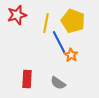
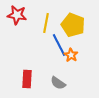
red star: rotated 24 degrees clockwise
yellow pentagon: moved 4 px down
blue line: moved 3 px down
